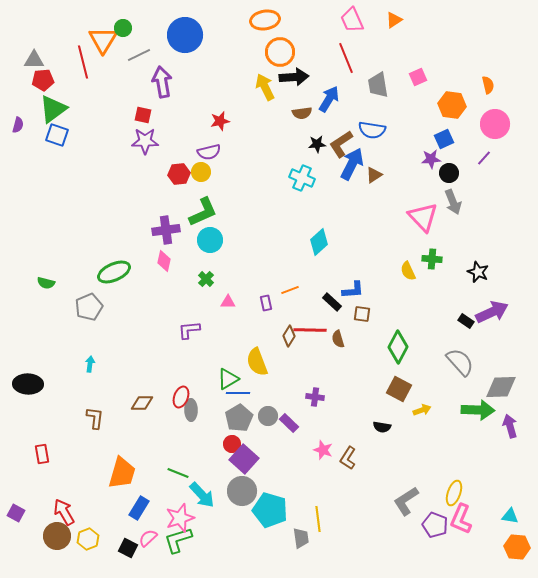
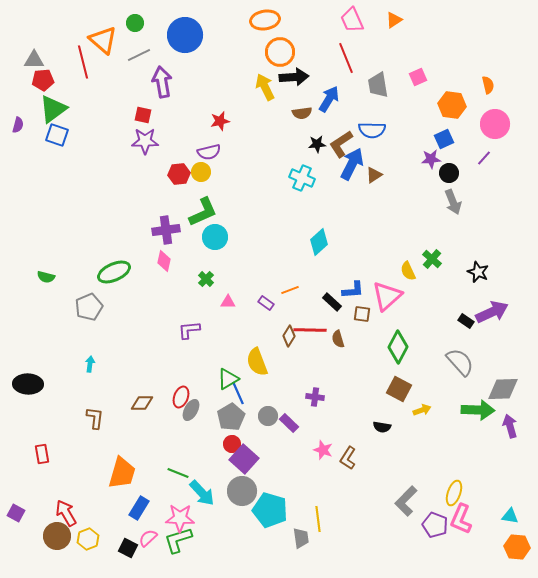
green circle at (123, 28): moved 12 px right, 5 px up
orange triangle at (103, 40): rotated 20 degrees counterclockwise
blue semicircle at (372, 130): rotated 8 degrees counterclockwise
pink triangle at (423, 217): moved 36 px left, 79 px down; rotated 32 degrees clockwise
cyan circle at (210, 240): moved 5 px right, 3 px up
green cross at (432, 259): rotated 36 degrees clockwise
green semicircle at (46, 283): moved 6 px up
purple rectangle at (266, 303): rotated 42 degrees counterclockwise
gray diamond at (501, 387): moved 2 px right, 2 px down
blue line at (238, 393): rotated 65 degrees clockwise
gray ellipse at (191, 410): rotated 30 degrees clockwise
gray pentagon at (239, 418): moved 8 px left, 1 px up
cyan arrow at (202, 495): moved 2 px up
gray L-shape at (406, 501): rotated 12 degrees counterclockwise
red arrow at (64, 512): moved 2 px right, 1 px down
pink star at (180, 518): rotated 20 degrees clockwise
